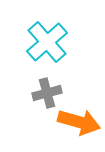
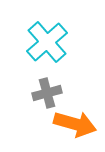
orange arrow: moved 4 px left, 2 px down
